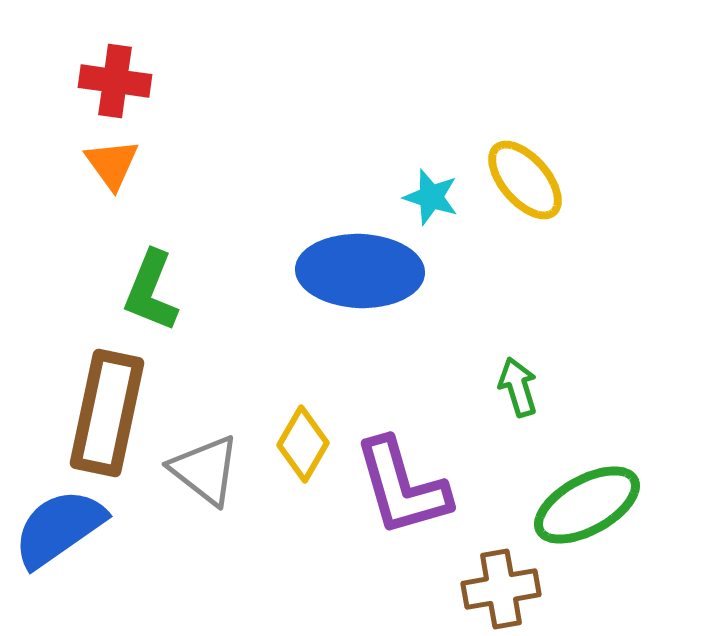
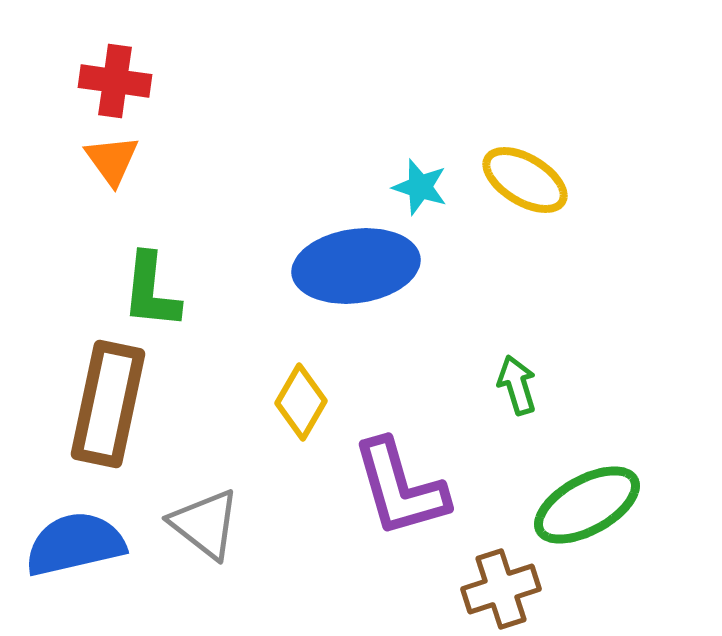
orange triangle: moved 4 px up
yellow ellipse: rotated 18 degrees counterclockwise
cyan star: moved 11 px left, 10 px up
blue ellipse: moved 4 px left, 5 px up; rotated 10 degrees counterclockwise
green L-shape: rotated 16 degrees counterclockwise
green arrow: moved 1 px left, 2 px up
brown rectangle: moved 1 px right, 9 px up
yellow diamond: moved 2 px left, 42 px up
gray triangle: moved 54 px down
purple L-shape: moved 2 px left, 1 px down
blue semicircle: moved 16 px right, 16 px down; rotated 22 degrees clockwise
brown cross: rotated 8 degrees counterclockwise
